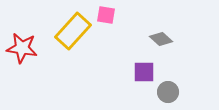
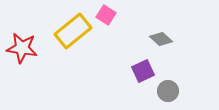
pink square: rotated 24 degrees clockwise
yellow rectangle: rotated 9 degrees clockwise
purple square: moved 1 px left, 1 px up; rotated 25 degrees counterclockwise
gray circle: moved 1 px up
